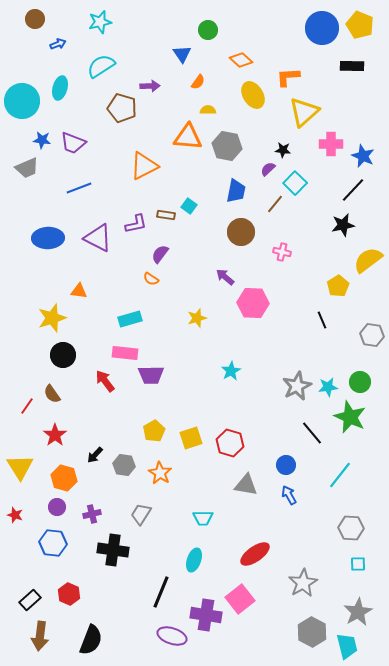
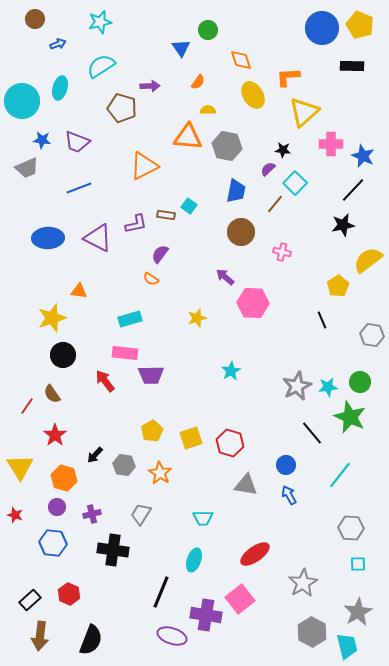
blue triangle at (182, 54): moved 1 px left, 6 px up
orange diamond at (241, 60): rotated 30 degrees clockwise
purple trapezoid at (73, 143): moved 4 px right, 1 px up
yellow pentagon at (154, 431): moved 2 px left
